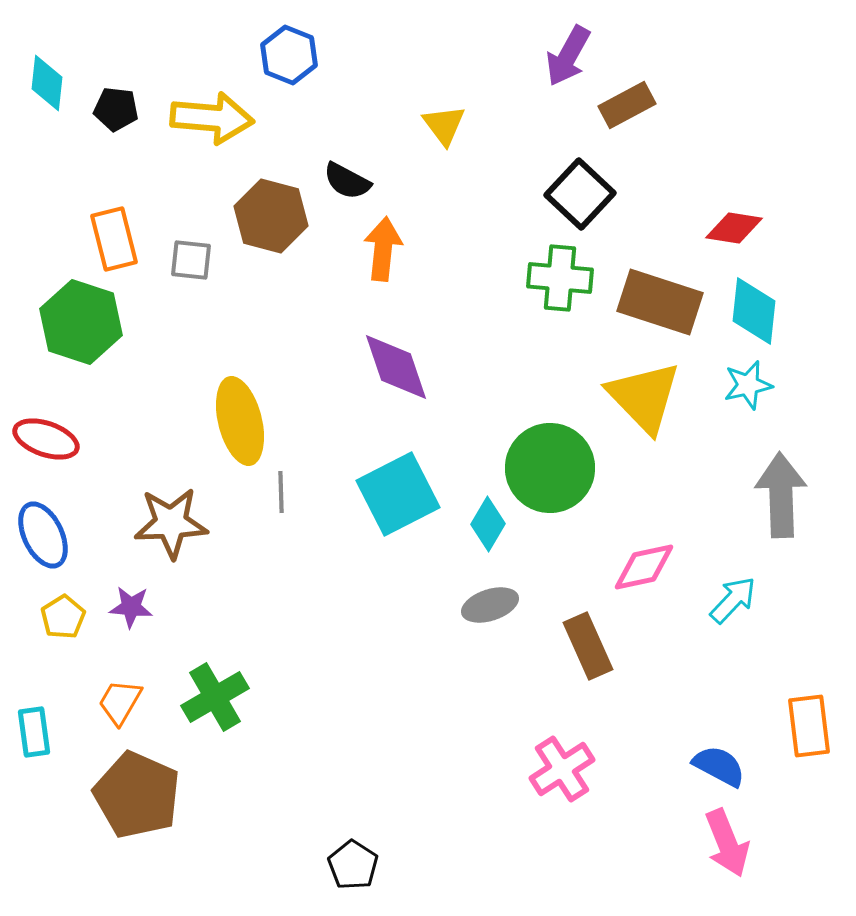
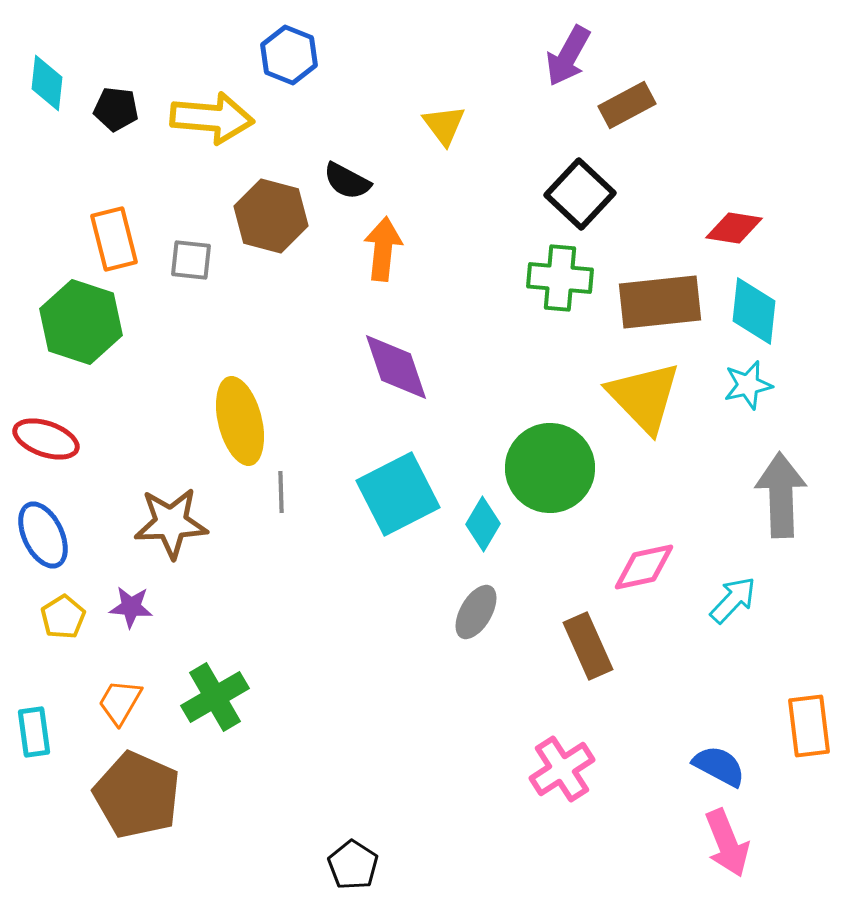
brown rectangle at (660, 302): rotated 24 degrees counterclockwise
cyan diamond at (488, 524): moved 5 px left
gray ellipse at (490, 605): moved 14 px left, 7 px down; rotated 42 degrees counterclockwise
